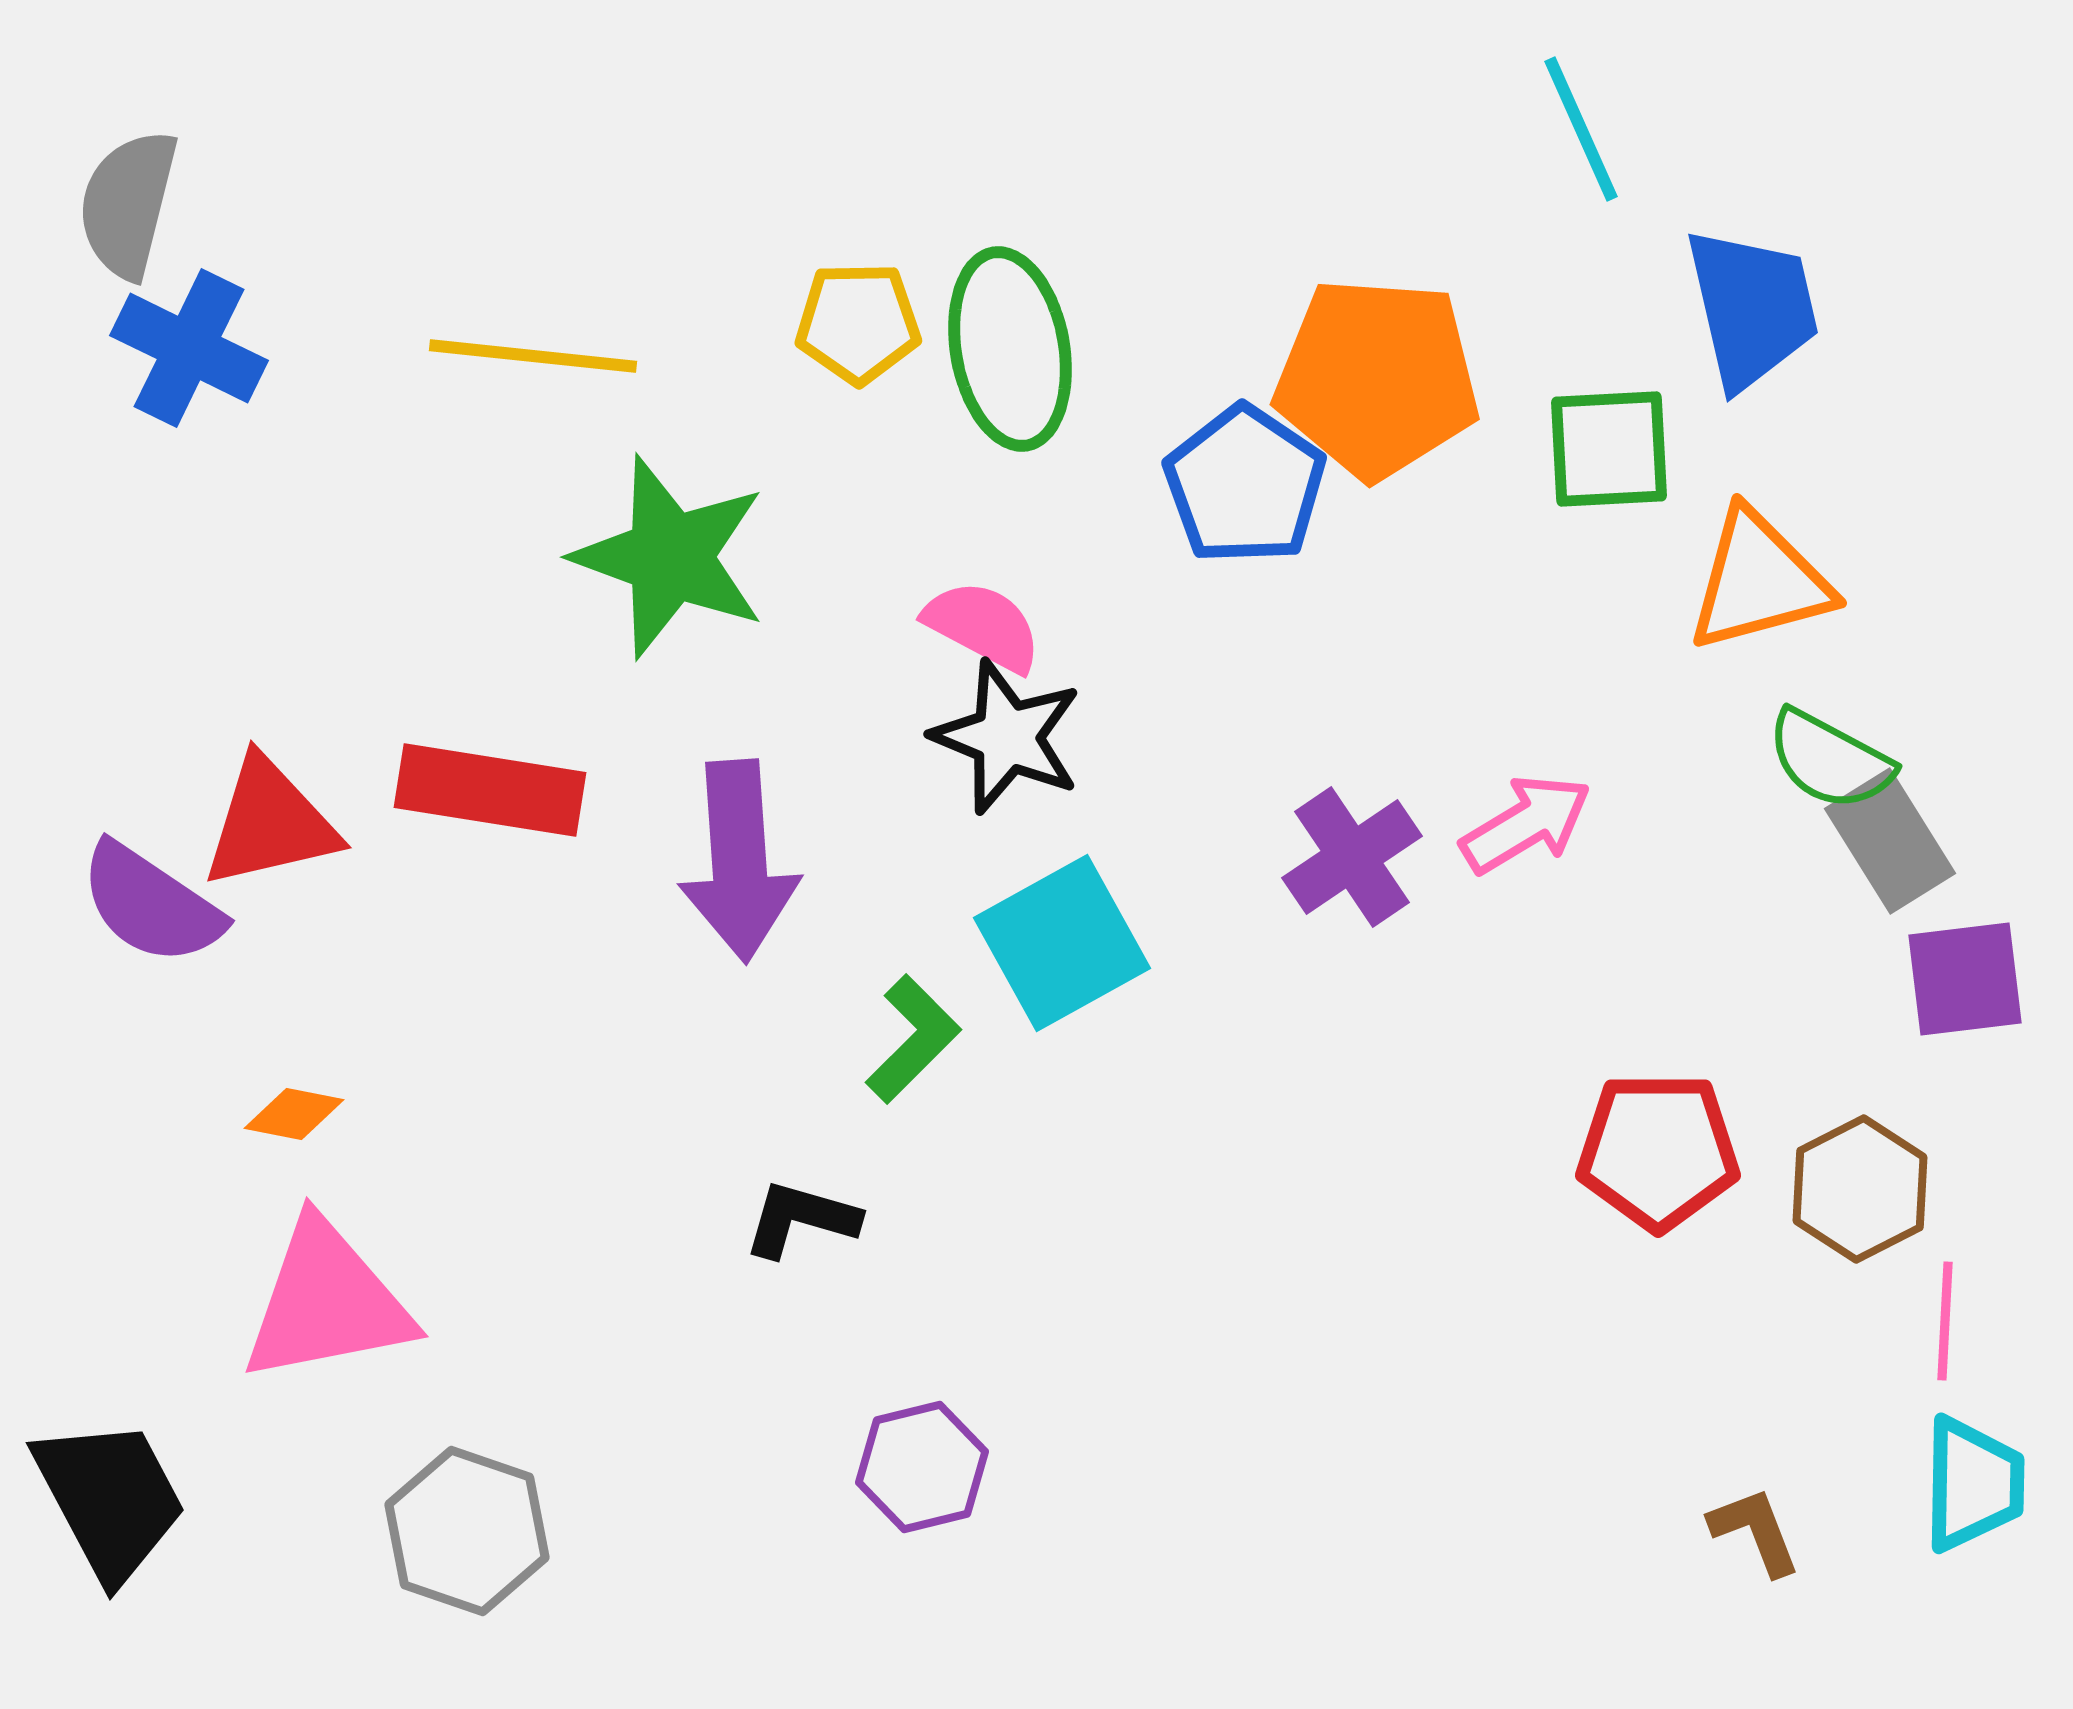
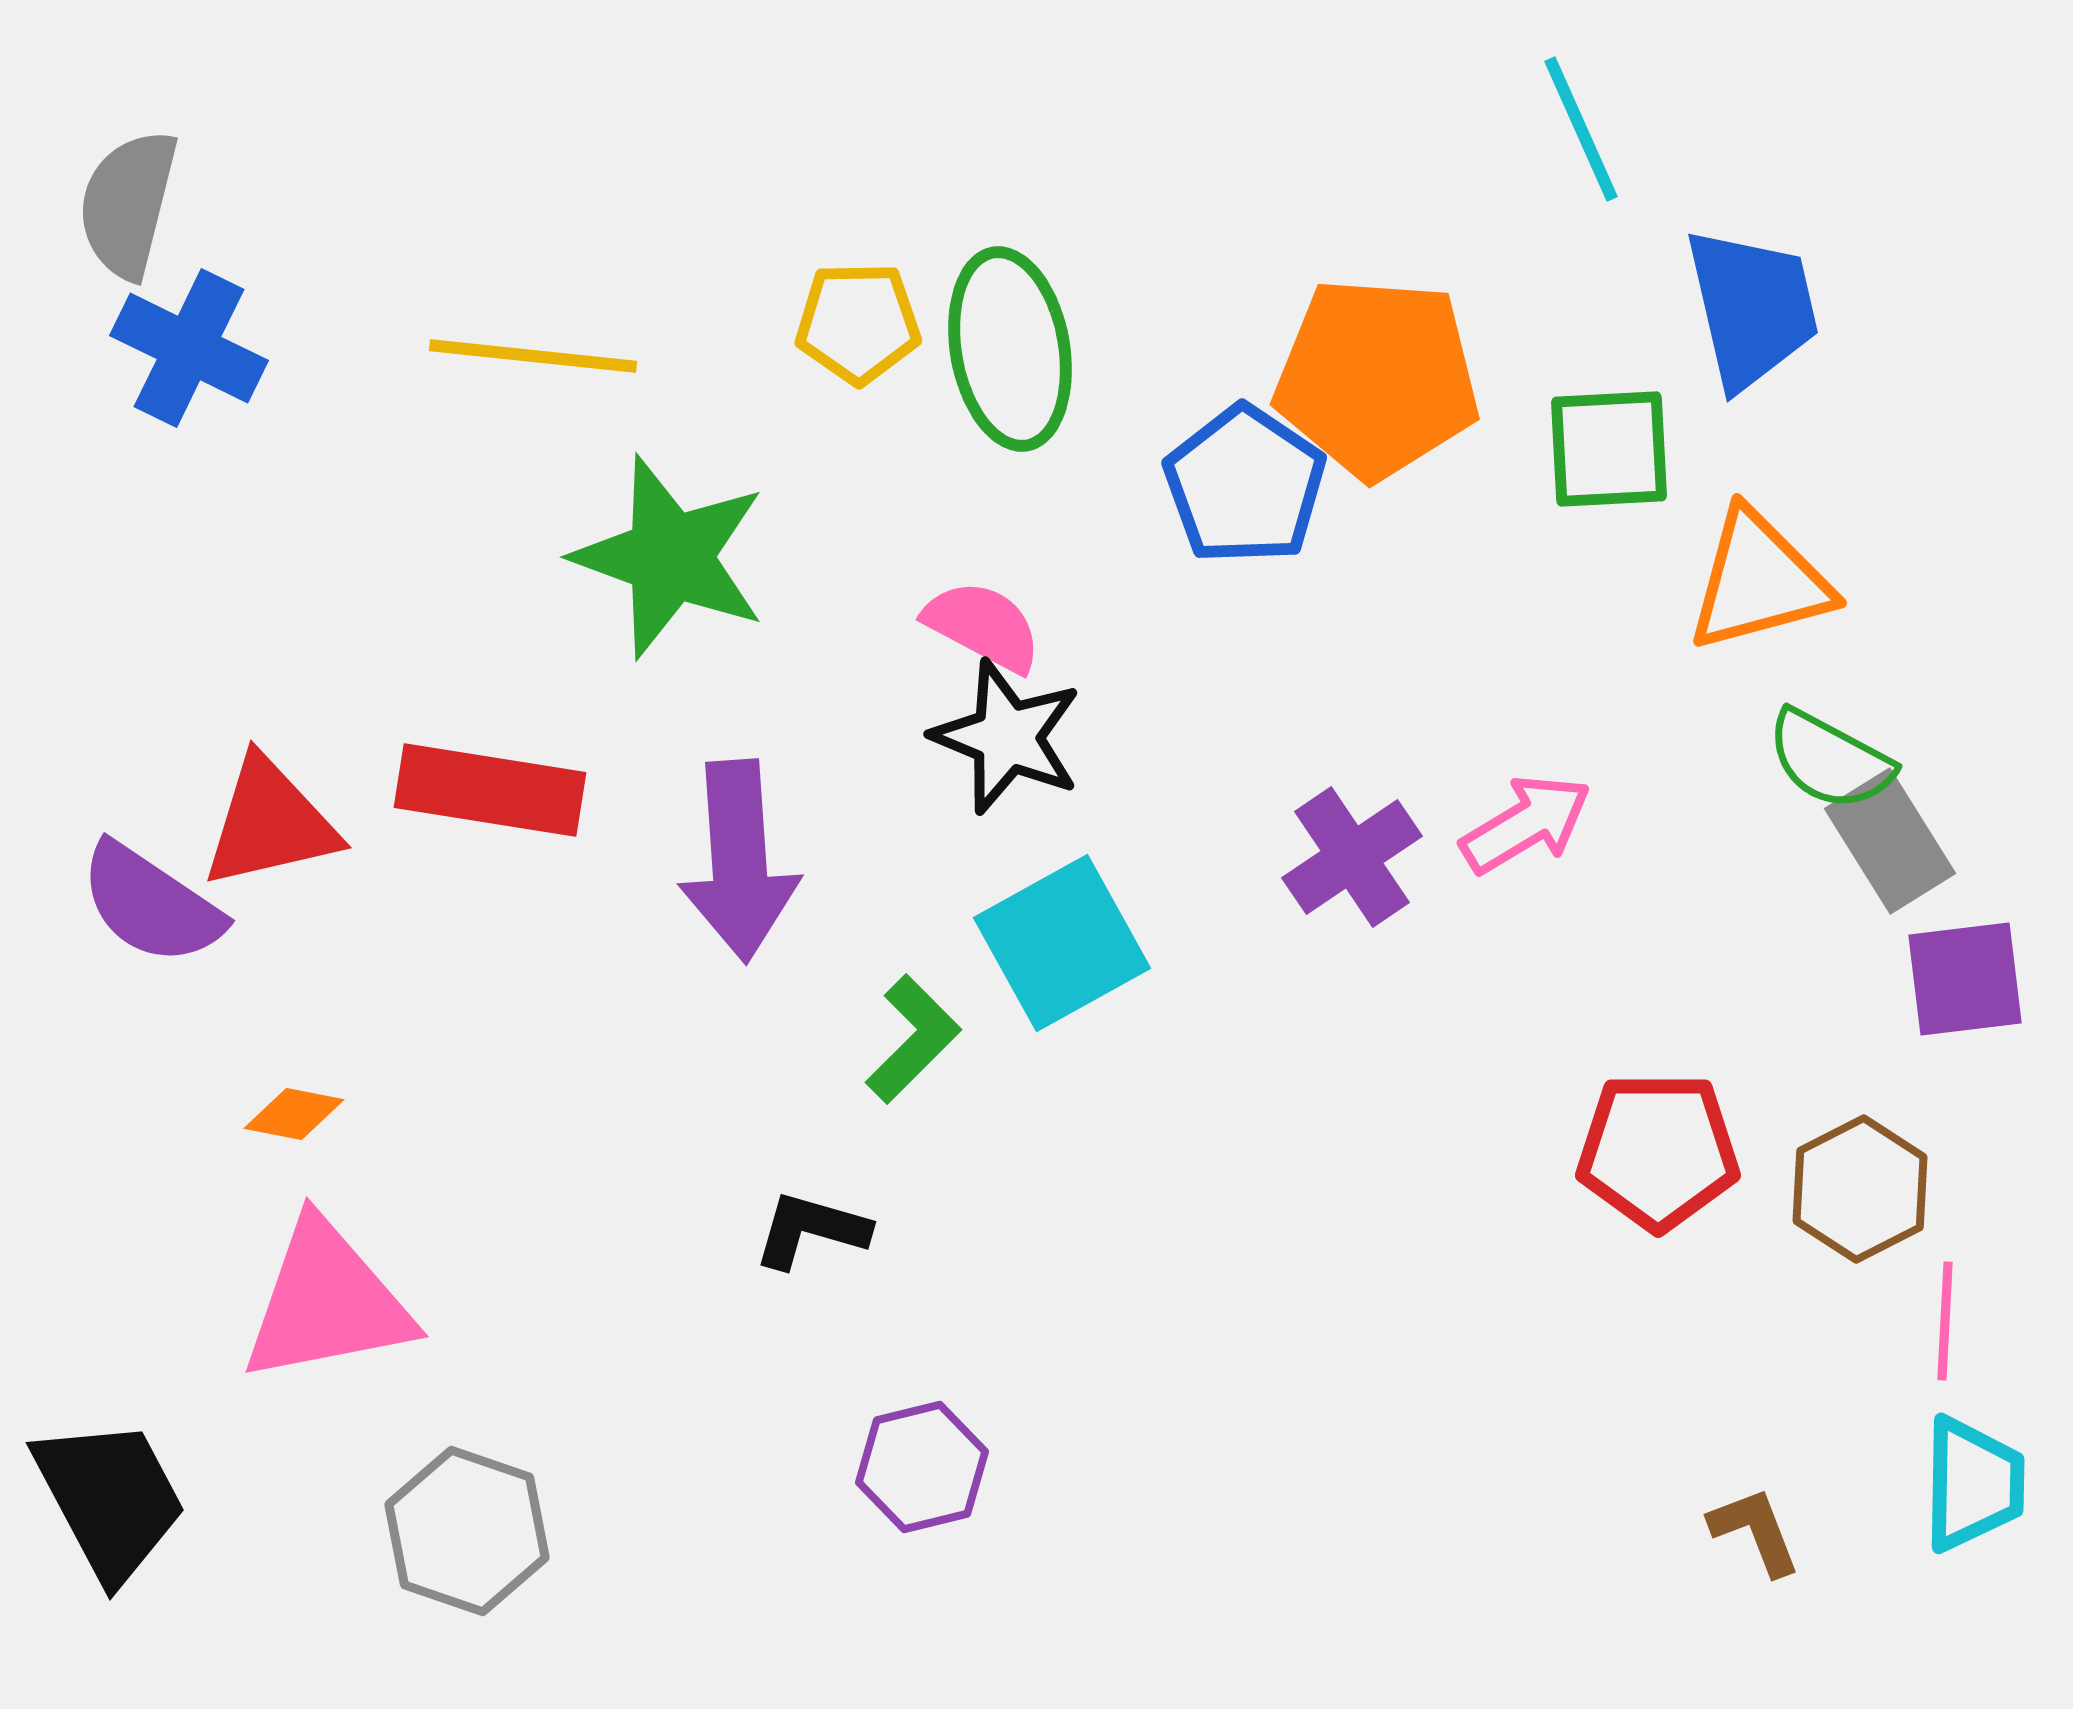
black L-shape: moved 10 px right, 11 px down
